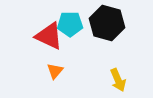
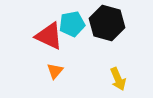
cyan pentagon: moved 2 px right; rotated 10 degrees counterclockwise
yellow arrow: moved 1 px up
